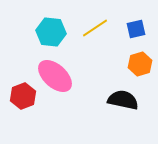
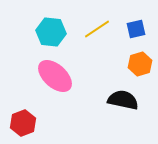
yellow line: moved 2 px right, 1 px down
red hexagon: moved 27 px down
